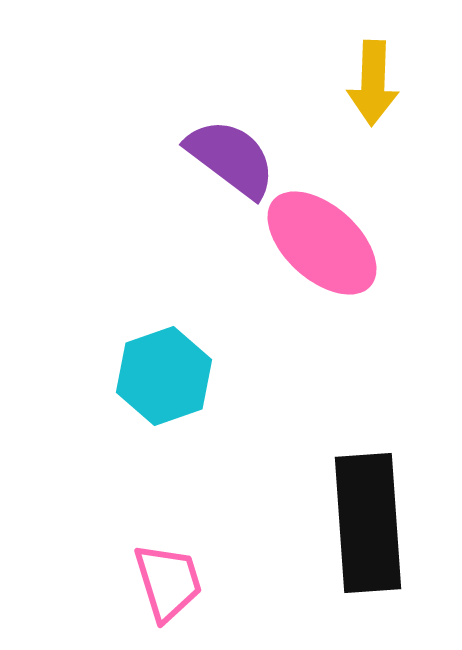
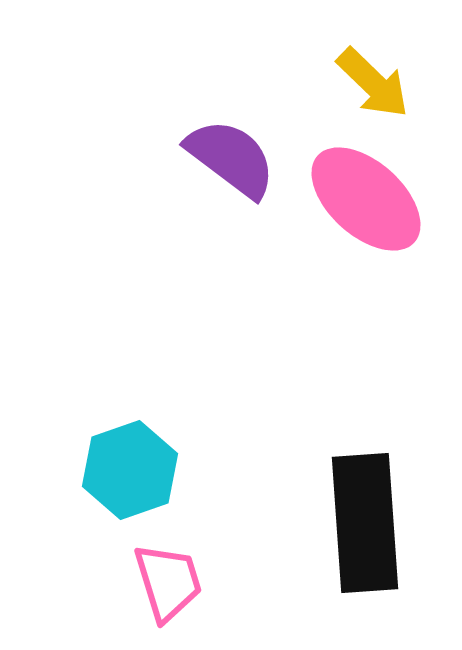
yellow arrow: rotated 48 degrees counterclockwise
pink ellipse: moved 44 px right, 44 px up
cyan hexagon: moved 34 px left, 94 px down
black rectangle: moved 3 px left
